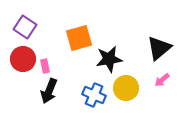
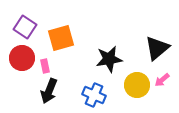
orange square: moved 18 px left
black triangle: moved 2 px left
red circle: moved 1 px left, 1 px up
yellow circle: moved 11 px right, 3 px up
